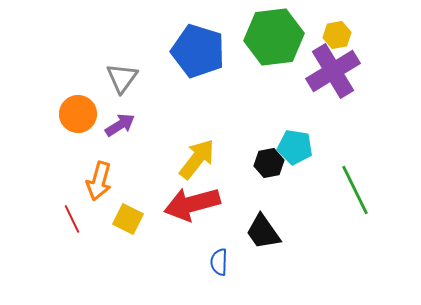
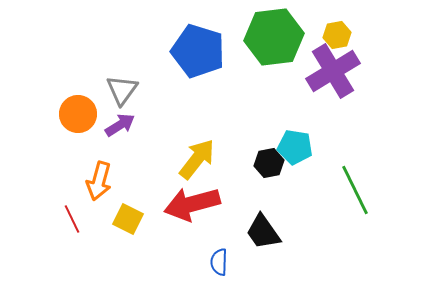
gray triangle: moved 12 px down
